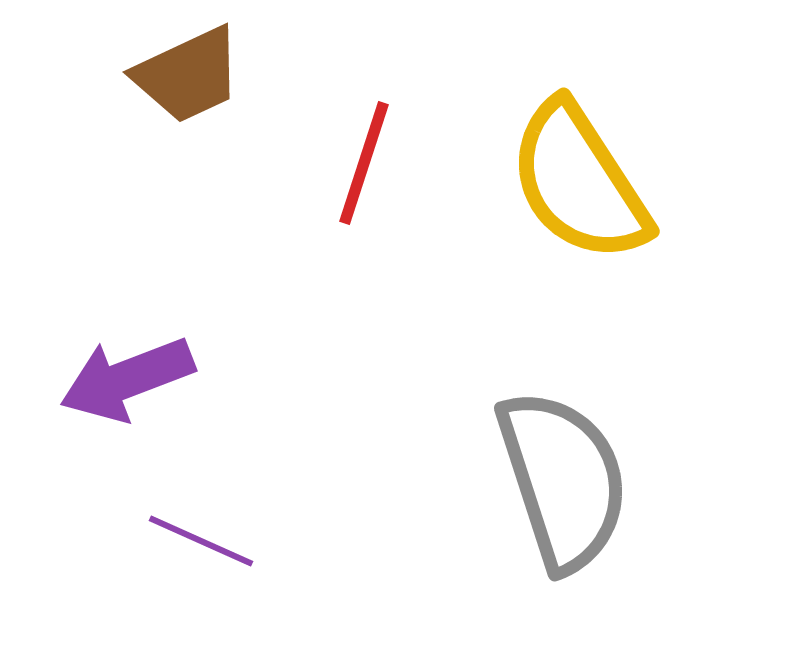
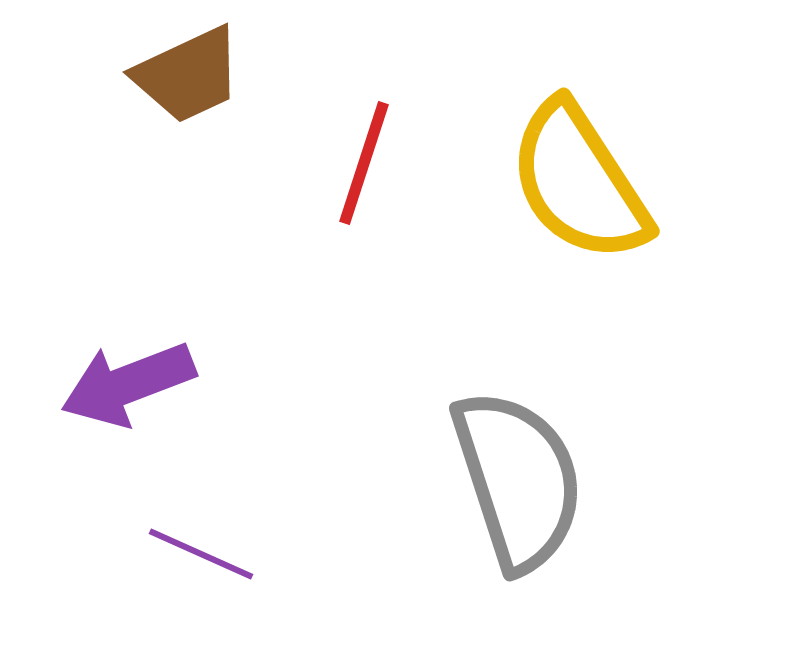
purple arrow: moved 1 px right, 5 px down
gray semicircle: moved 45 px left
purple line: moved 13 px down
